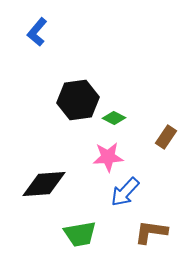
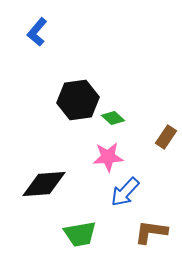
green diamond: moved 1 px left; rotated 15 degrees clockwise
